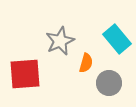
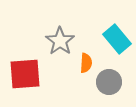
gray star: rotated 12 degrees counterclockwise
orange semicircle: rotated 12 degrees counterclockwise
gray circle: moved 1 px up
